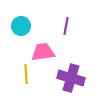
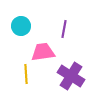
purple line: moved 2 px left, 3 px down
purple cross: moved 2 px up; rotated 16 degrees clockwise
